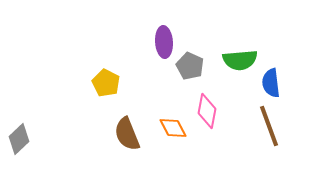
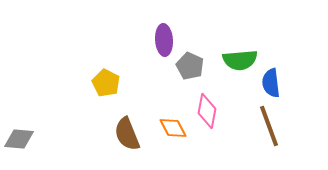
purple ellipse: moved 2 px up
gray diamond: rotated 48 degrees clockwise
